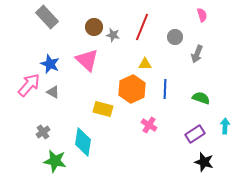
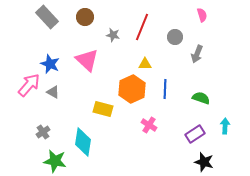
brown circle: moved 9 px left, 10 px up
